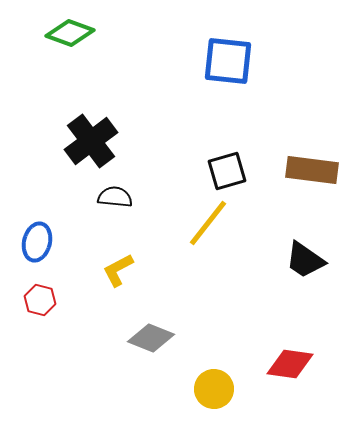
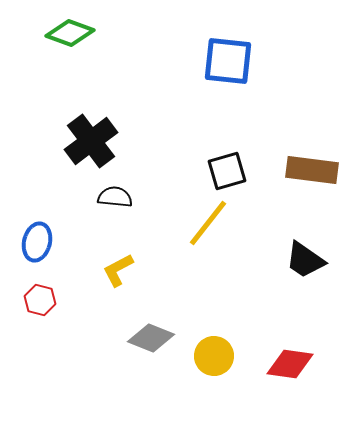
yellow circle: moved 33 px up
